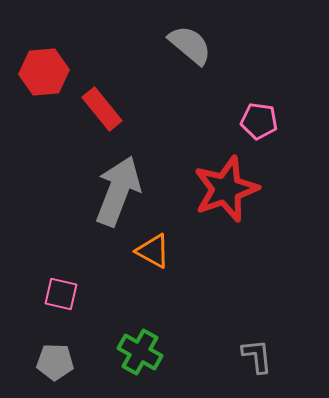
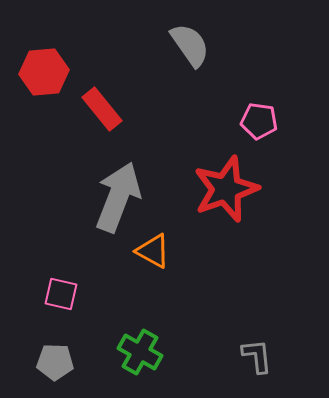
gray semicircle: rotated 15 degrees clockwise
gray arrow: moved 6 px down
